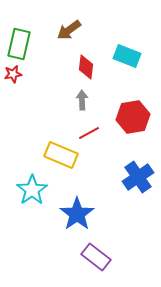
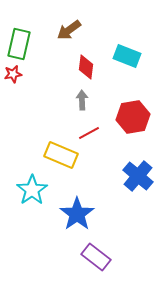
blue cross: moved 1 px up; rotated 16 degrees counterclockwise
